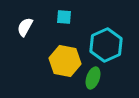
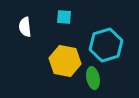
white semicircle: rotated 36 degrees counterclockwise
cyan hexagon: rotated 8 degrees clockwise
green ellipse: rotated 30 degrees counterclockwise
